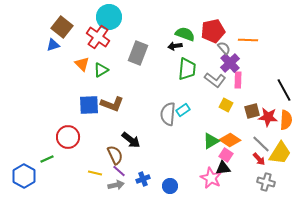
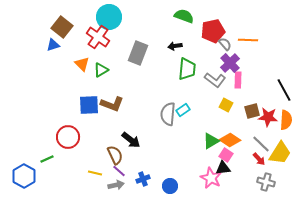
green semicircle at (185, 34): moved 1 px left, 18 px up
gray semicircle at (224, 48): moved 1 px right, 4 px up
